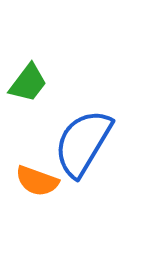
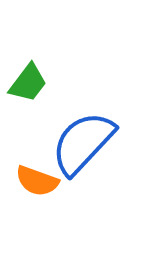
blue semicircle: rotated 12 degrees clockwise
